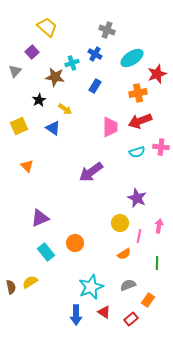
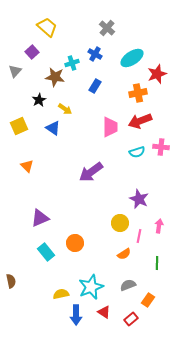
gray cross: moved 2 px up; rotated 21 degrees clockwise
purple star: moved 2 px right, 1 px down
yellow semicircle: moved 31 px right, 12 px down; rotated 21 degrees clockwise
brown semicircle: moved 6 px up
